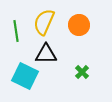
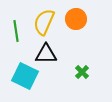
orange circle: moved 3 px left, 6 px up
